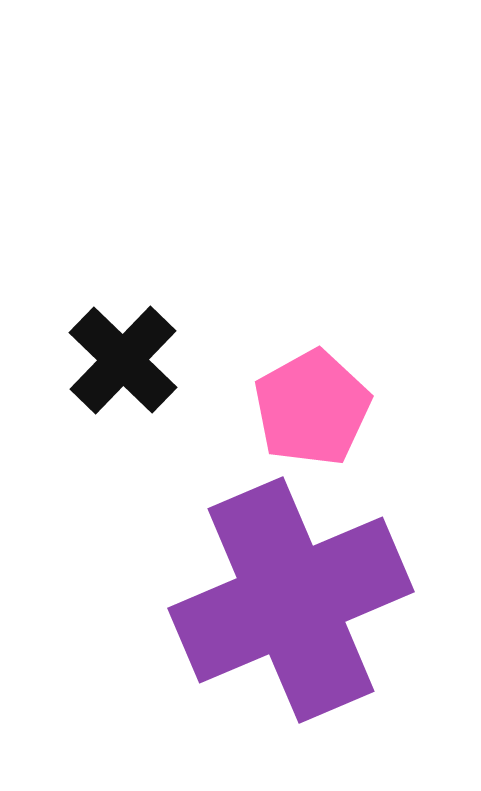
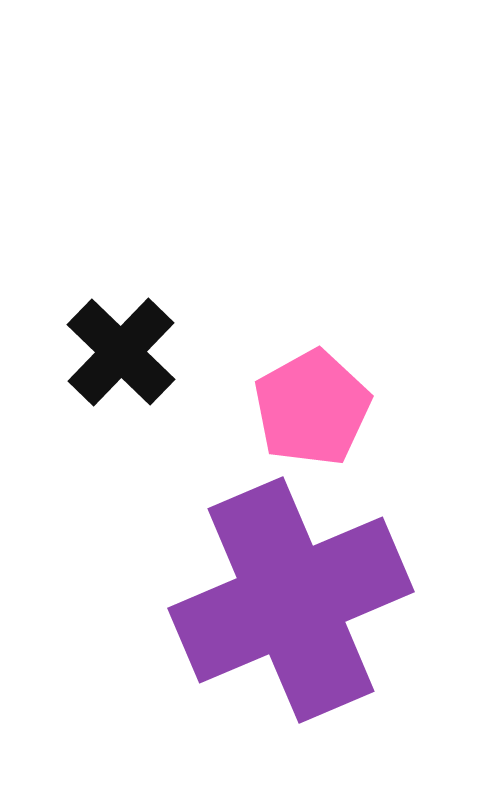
black cross: moved 2 px left, 8 px up
